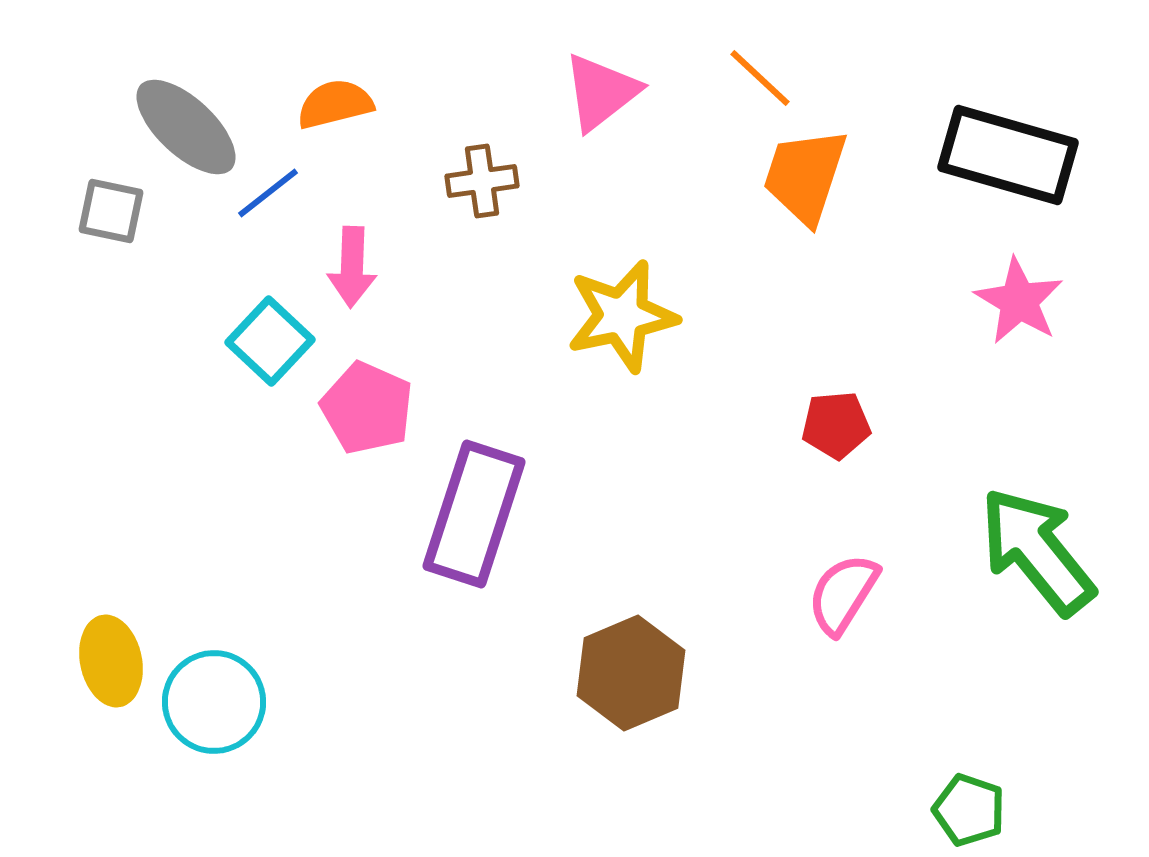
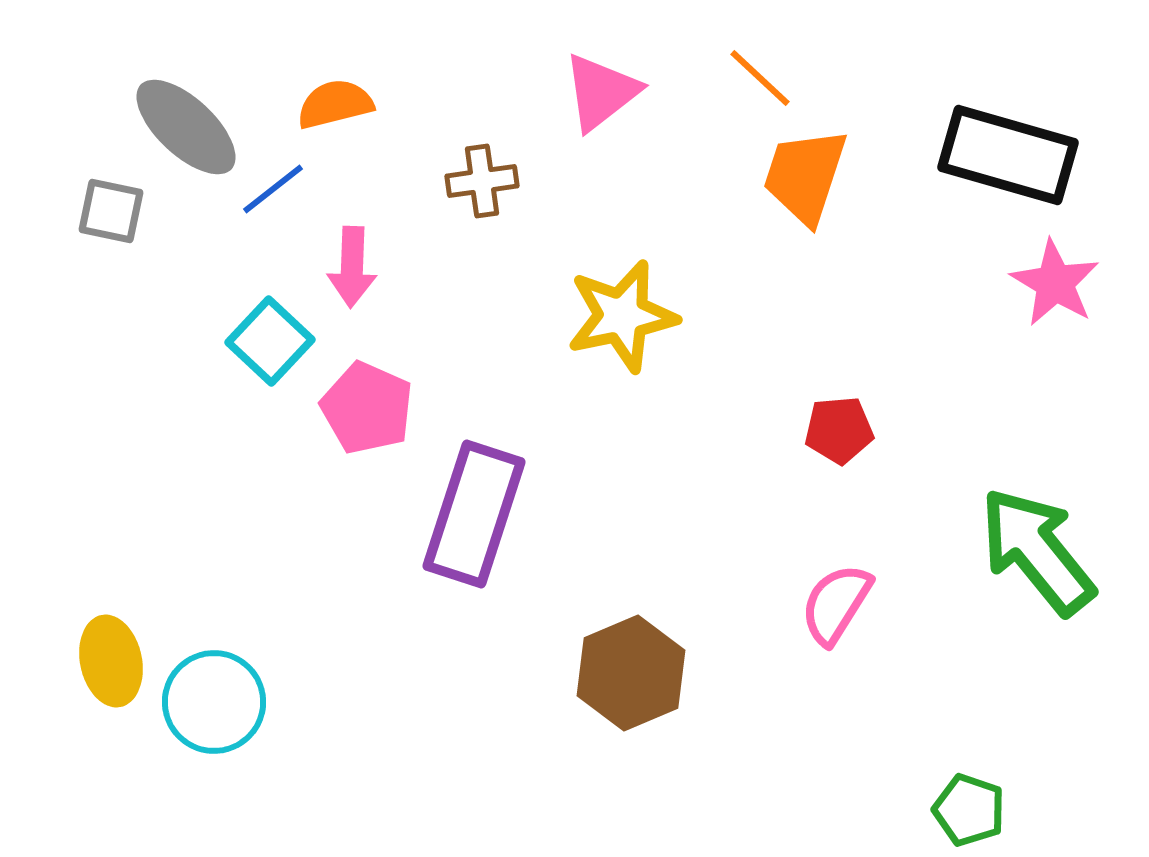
blue line: moved 5 px right, 4 px up
pink star: moved 36 px right, 18 px up
red pentagon: moved 3 px right, 5 px down
pink semicircle: moved 7 px left, 10 px down
